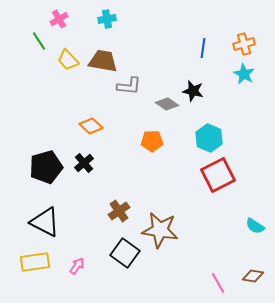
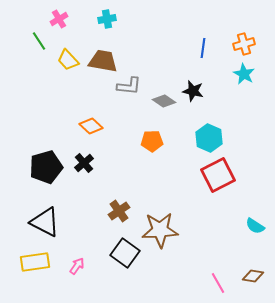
gray diamond: moved 3 px left, 3 px up
brown star: rotated 12 degrees counterclockwise
